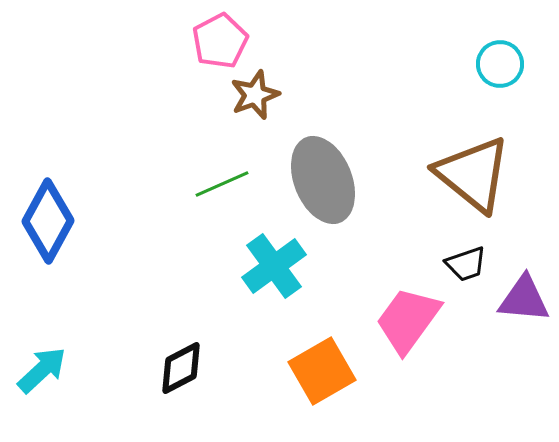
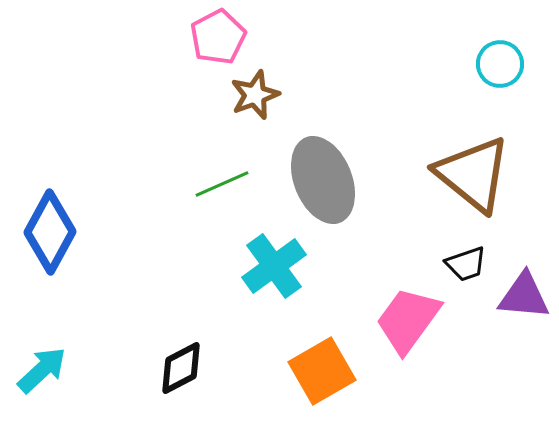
pink pentagon: moved 2 px left, 4 px up
blue diamond: moved 2 px right, 11 px down
purple triangle: moved 3 px up
